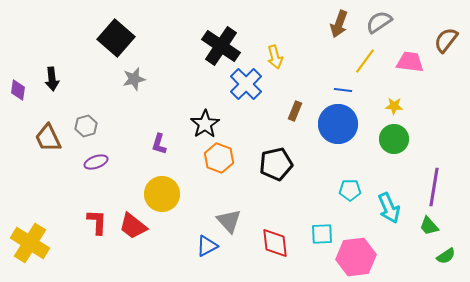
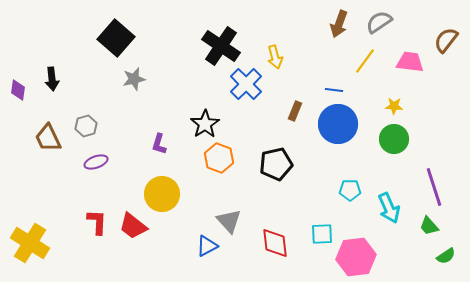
blue line: moved 9 px left
purple line: rotated 27 degrees counterclockwise
